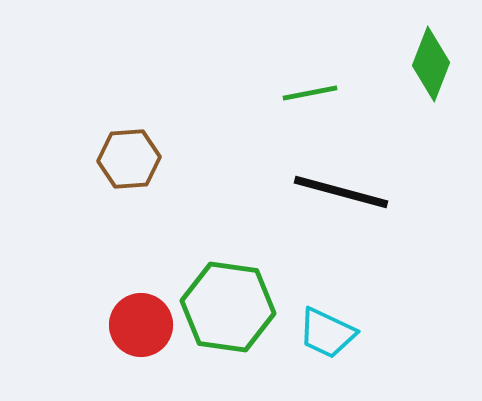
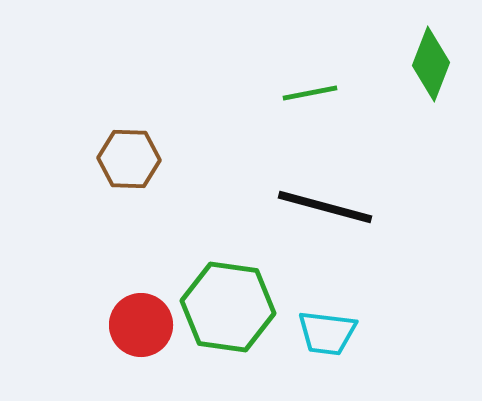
brown hexagon: rotated 6 degrees clockwise
black line: moved 16 px left, 15 px down
cyan trapezoid: rotated 18 degrees counterclockwise
